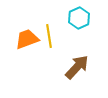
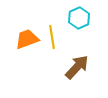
yellow line: moved 3 px right, 1 px down
